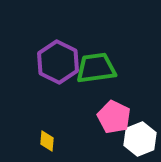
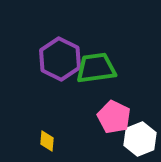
purple hexagon: moved 2 px right, 3 px up
